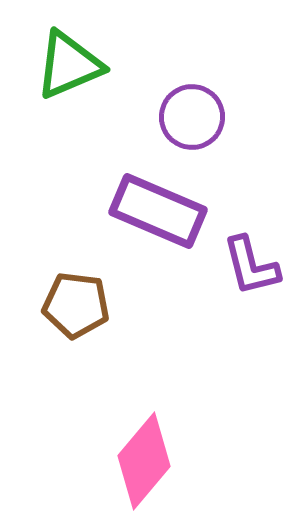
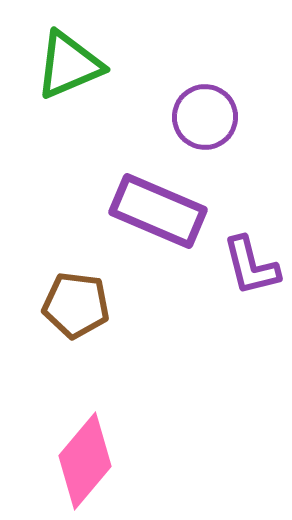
purple circle: moved 13 px right
pink diamond: moved 59 px left
